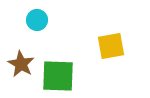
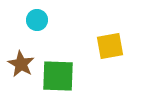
yellow square: moved 1 px left
